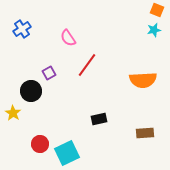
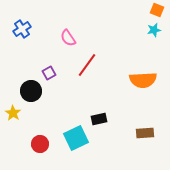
cyan square: moved 9 px right, 15 px up
